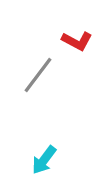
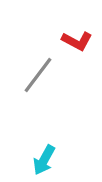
cyan arrow: rotated 8 degrees counterclockwise
